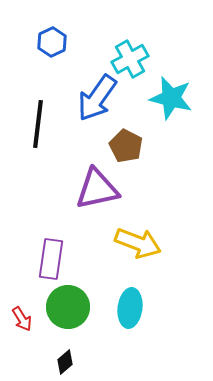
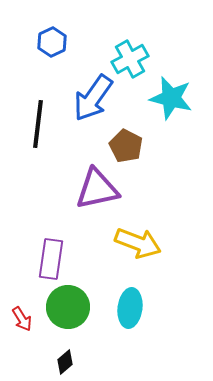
blue arrow: moved 4 px left
